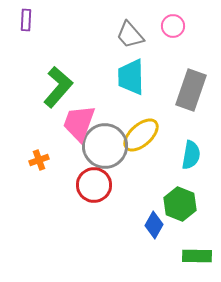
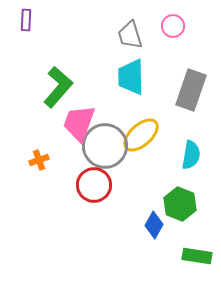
gray trapezoid: rotated 24 degrees clockwise
green rectangle: rotated 8 degrees clockwise
